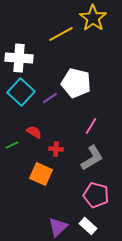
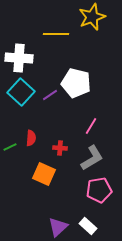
yellow star: moved 1 px left, 1 px up; rotated 16 degrees clockwise
yellow line: moved 5 px left; rotated 30 degrees clockwise
purple line: moved 3 px up
red semicircle: moved 3 px left, 6 px down; rotated 63 degrees clockwise
green line: moved 2 px left, 2 px down
red cross: moved 4 px right, 1 px up
orange square: moved 3 px right
pink pentagon: moved 3 px right, 5 px up; rotated 25 degrees counterclockwise
